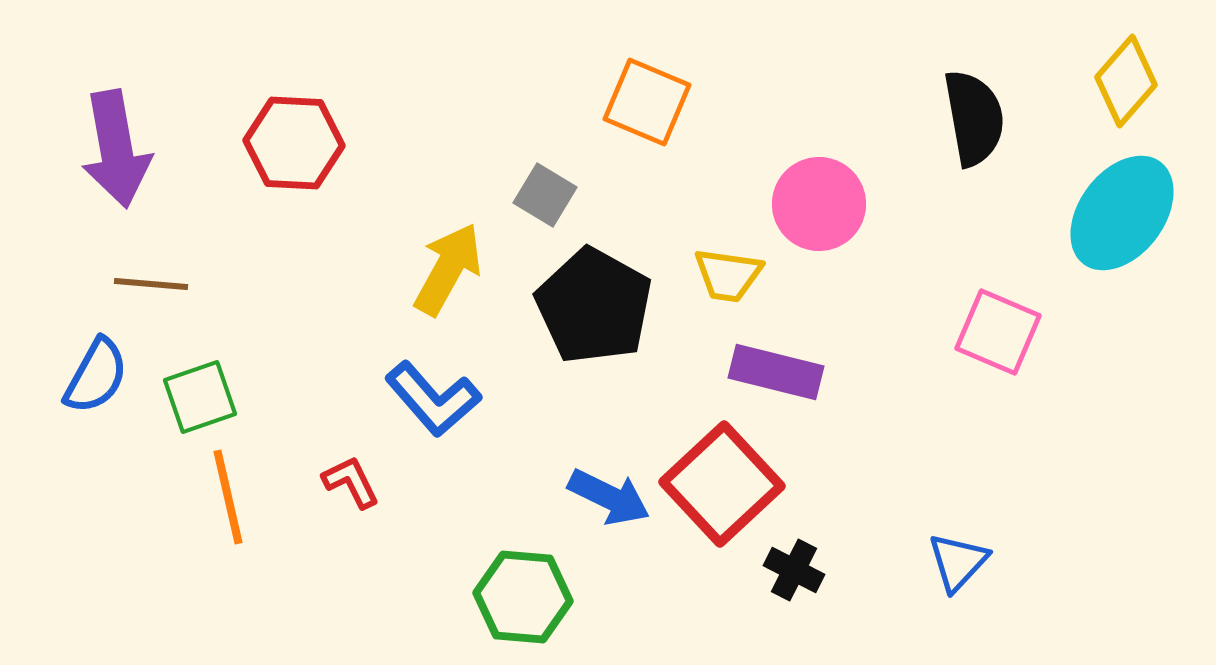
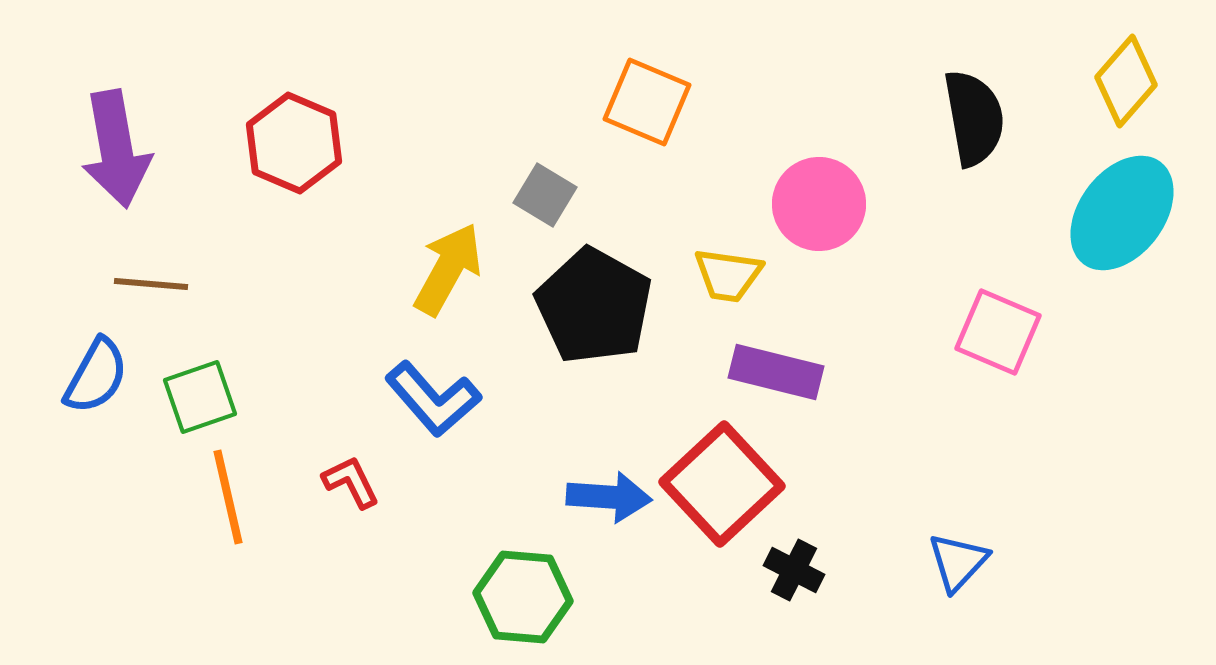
red hexagon: rotated 20 degrees clockwise
blue arrow: rotated 22 degrees counterclockwise
